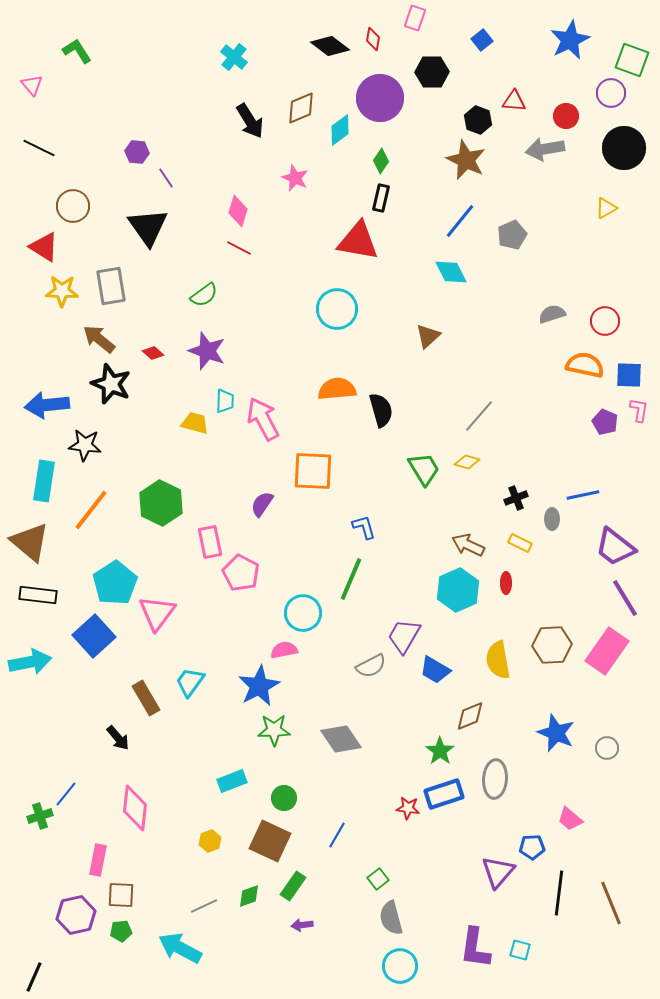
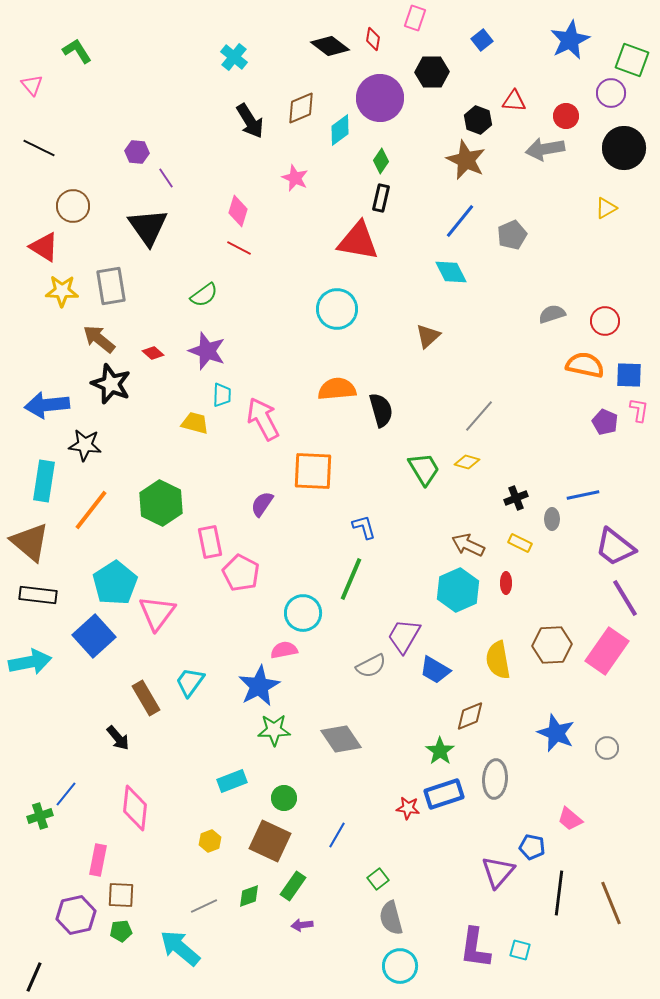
cyan trapezoid at (225, 401): moved 3 px left, 6 px up
blue pentagon at (532, 847): rotated 15 degrees clockwise
cyan arrow at (180, 948): rotated 12 degrees clockwise
